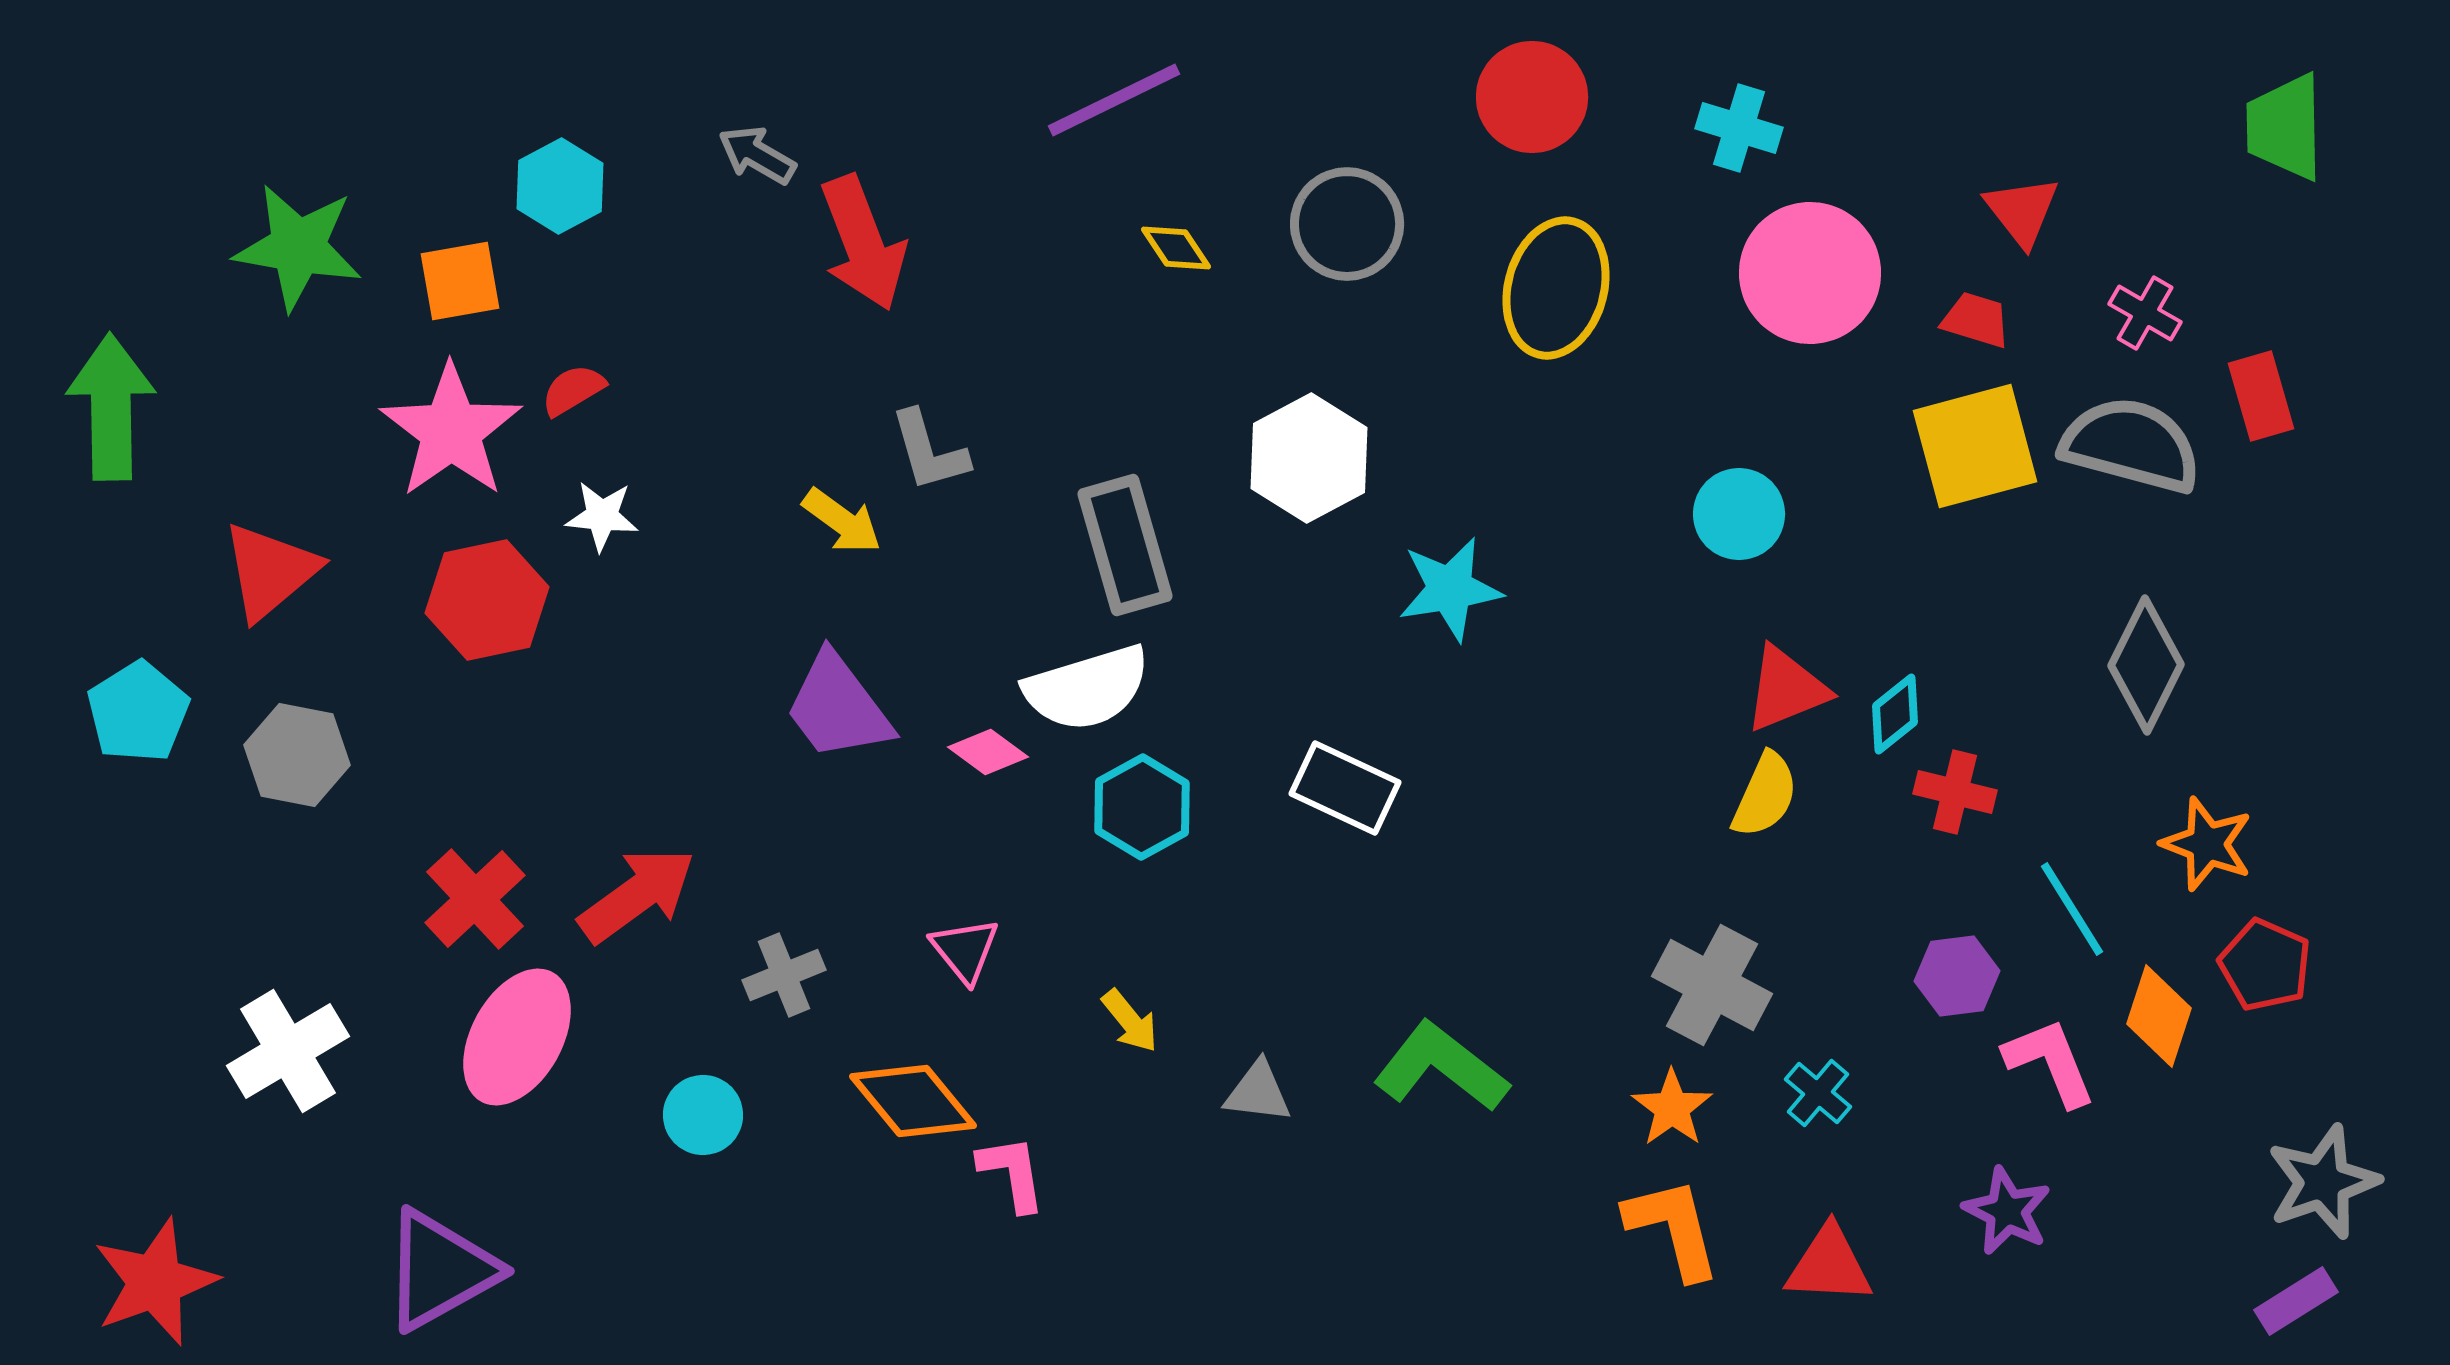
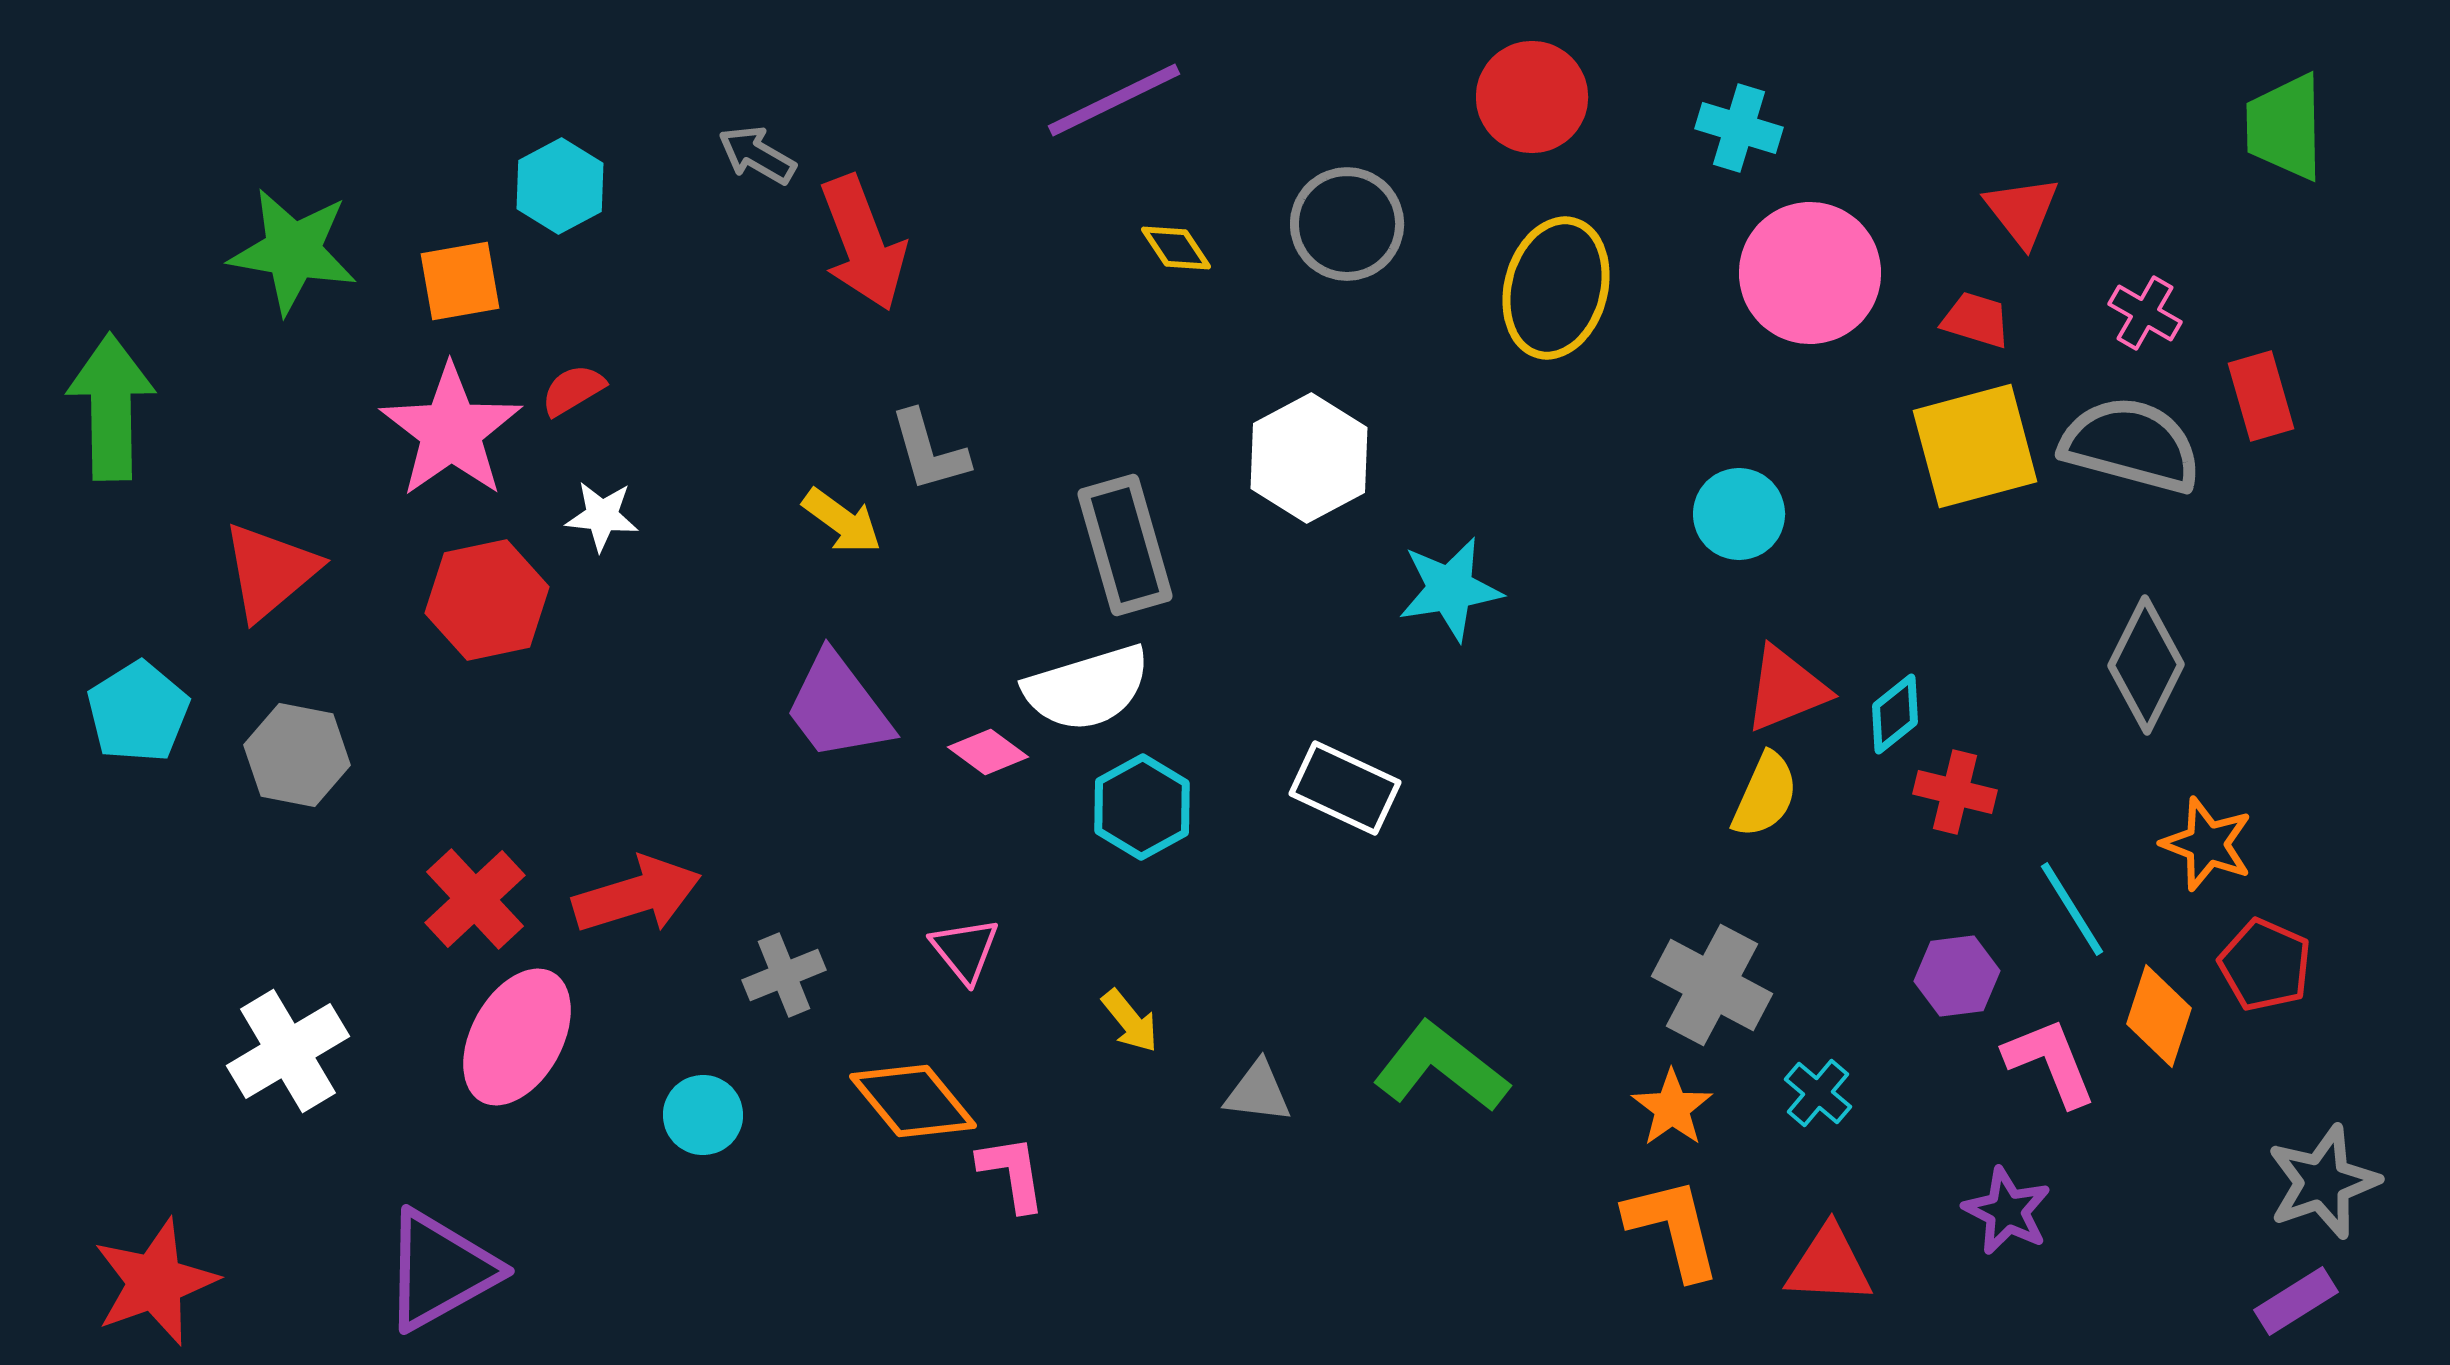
green star at (298, 247): moved 5 px left, 4 px down
red arrow at (637, 895): rotated 19 degrees clockwise
